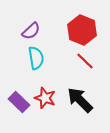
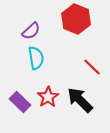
red hexagon: moved 6 px left, 11 px up
red line: moved 7 px right, 6 px down
red star: moved 3 px right, 1 px up; rotated 20 degrees clockwise
purple rectangle: moved 1 px right
